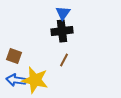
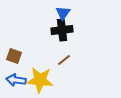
black cross: moved 1 px up
brown line: rotated 24 degrees clockwise
yellow star: moved 5 px right; rotated 8 degrees counterclockwise
